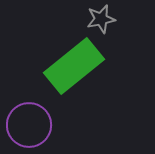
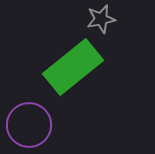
green rectangle: moved 1 px left, 1 px down
